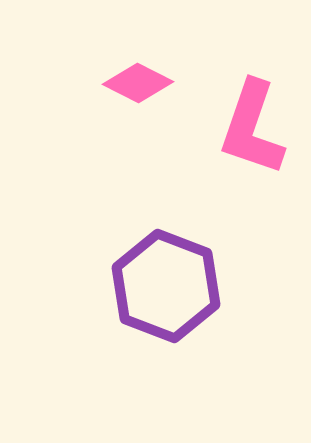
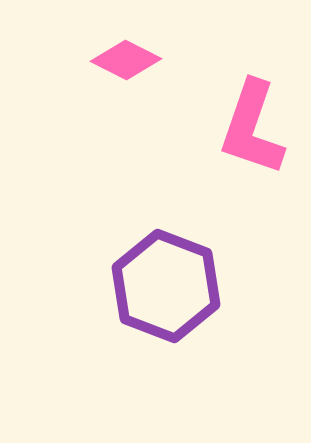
pink diamond: moved 12 px left, 23 px up
